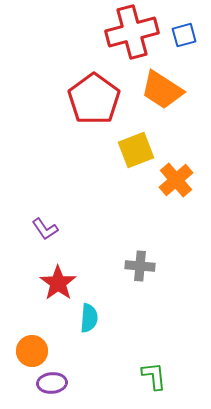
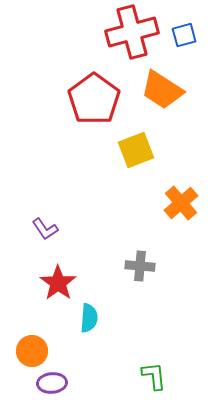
orange cross: moved 5 px right, 23 px down
